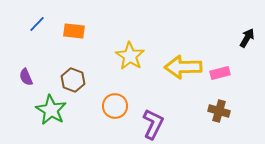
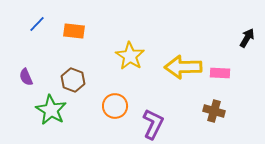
pink rectangle: rotated 18 degrees clockwise
brown cross: moved 5 px left
